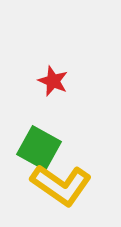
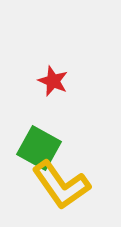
yellow L-shape: rotated 20 degrees clockwise
